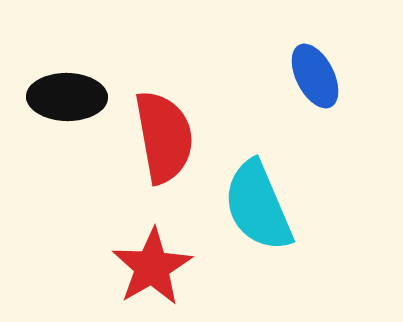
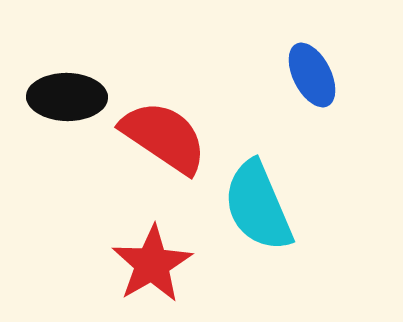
blue ellipse: moved 3 px left, 1 px up
red semicircle: rotated 46 degrees counterclockwise
red star: moved 3 px up
